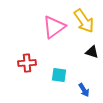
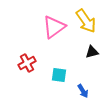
yellow arrow: moved 2 px right
black triangle: rotated 32 degrees counterclockwise
red cross: rotated 24 degrees counterclockwise
blue arrow: moved 1 px left, 1 px down
